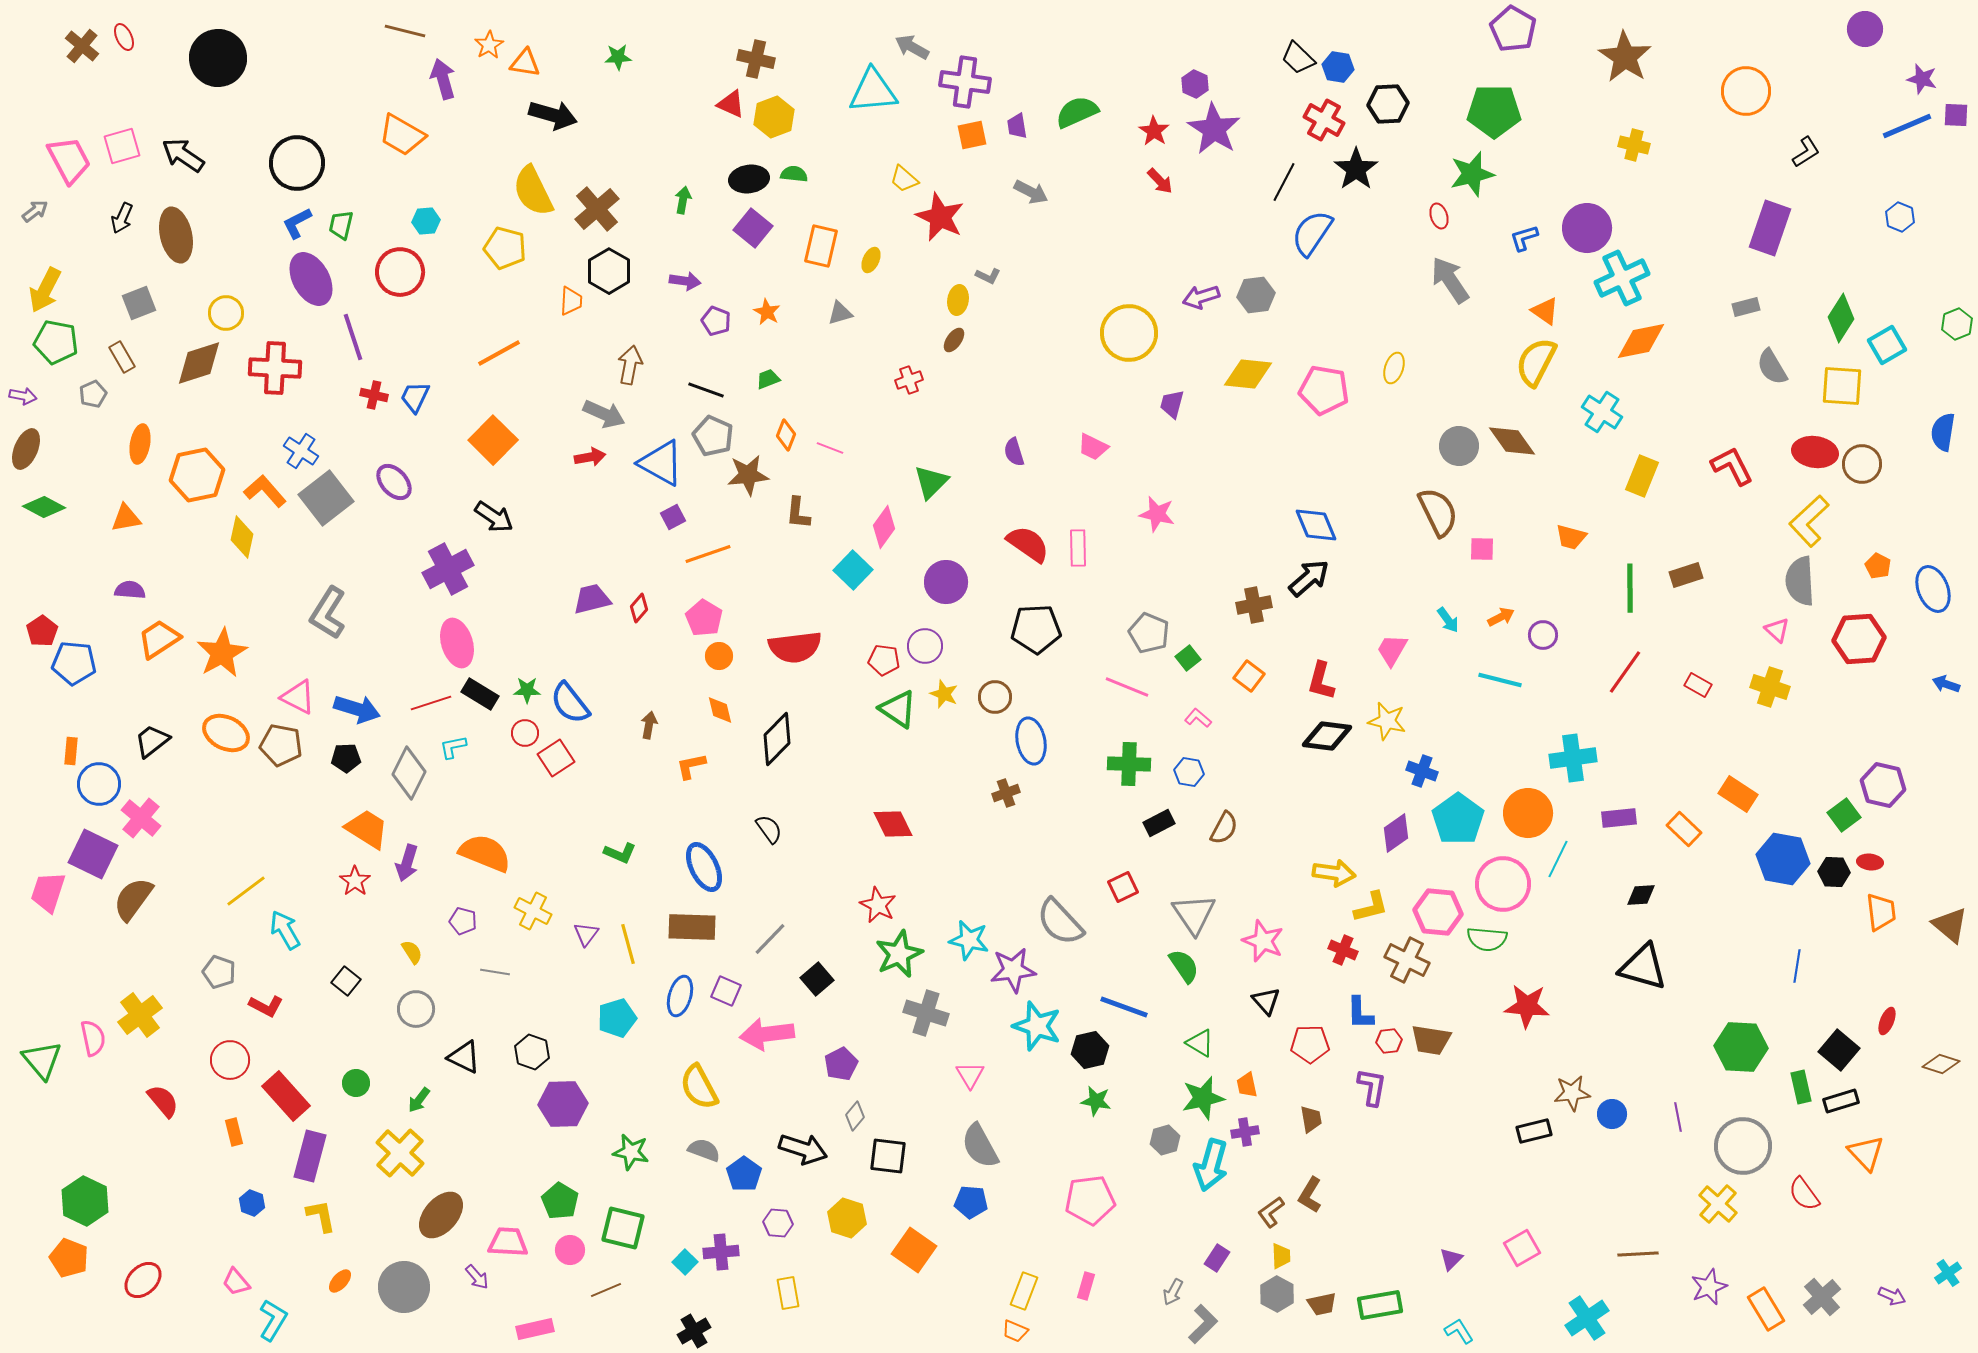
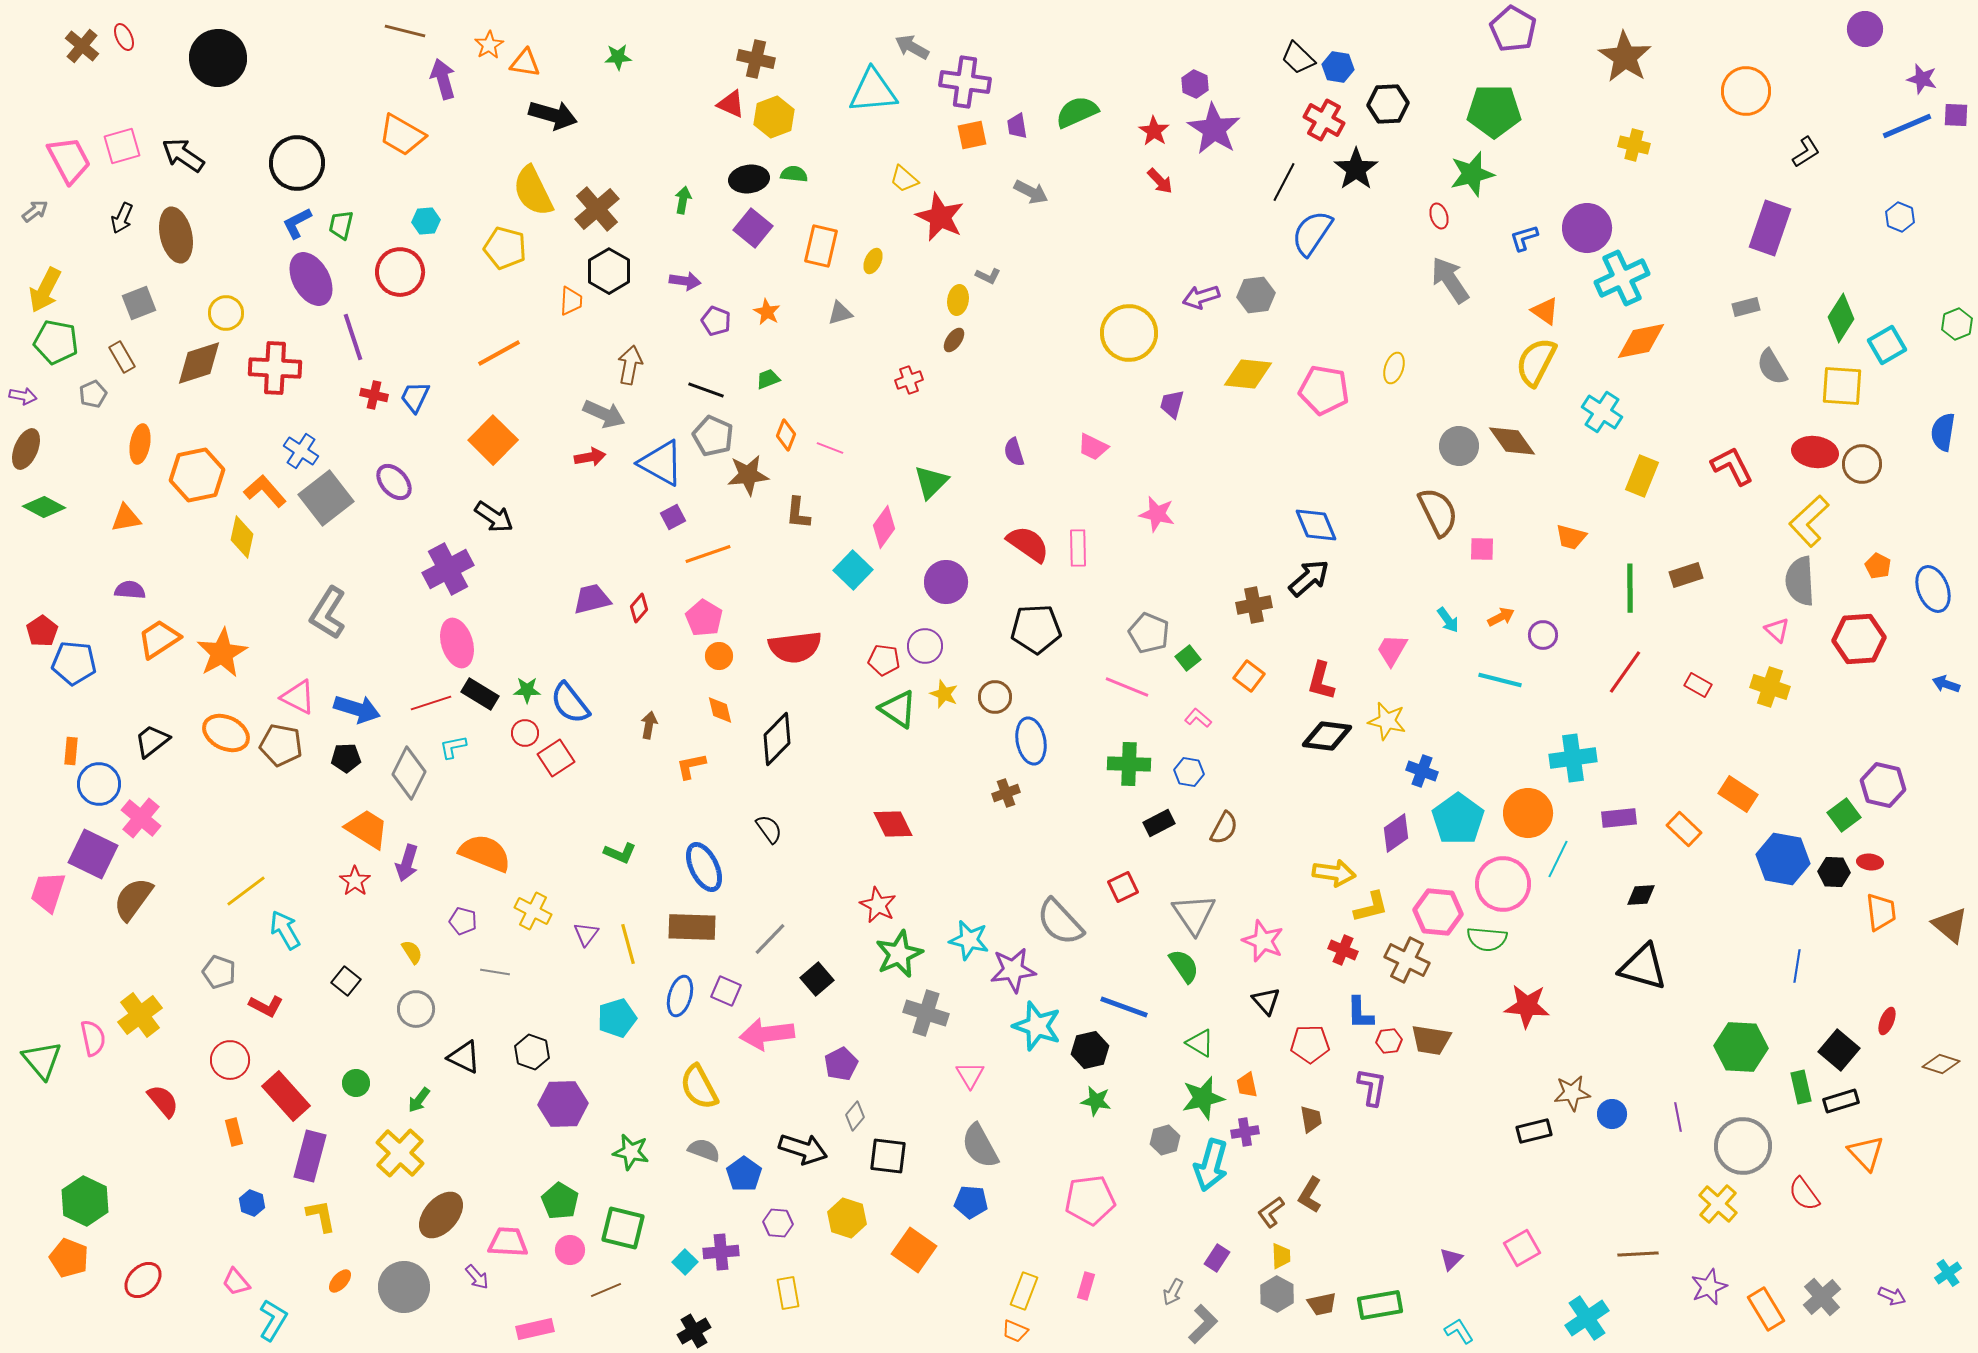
yellow ellipse at (871, 260): moved 2 px right, 1 px down
